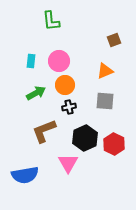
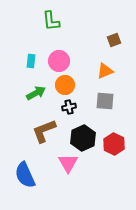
black hexagon: moved 2 px left
blue semicircle: rotated 76 degrees clockwise
